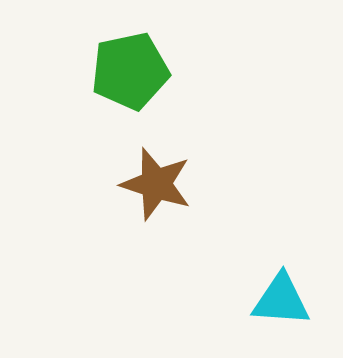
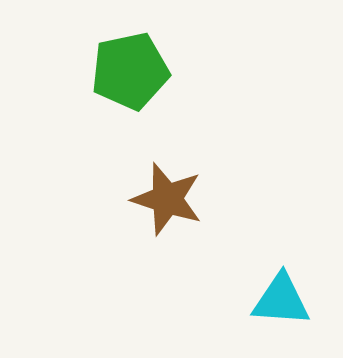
brown star: moved 11 px right, 15 px down
